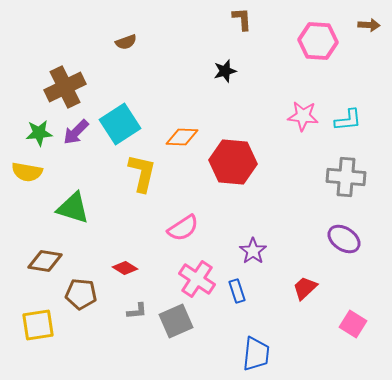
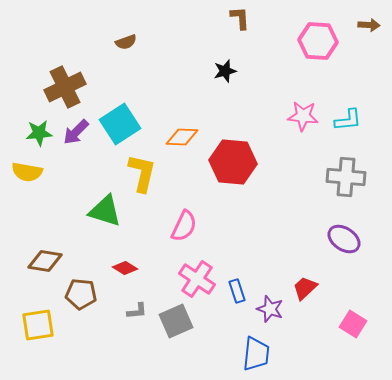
brown L-shape: moved 2 px left, 1 px up
green triangle: moved 32 px right, 3 px down
pink semicircle: moved 1 px right, 2 px up; rotated 32 degrees counterclockwise
purple star: moved 17 px right, 58 px down; rotated 16 degrees counterclockwise
